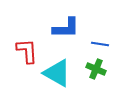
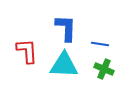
blue L-shape: rotated 88 degrees counterclockwise
green cross: moved 8 px right
cyan triangle: moved 7 px right, 8 px up; rotated 28 degrees counterclockwise
